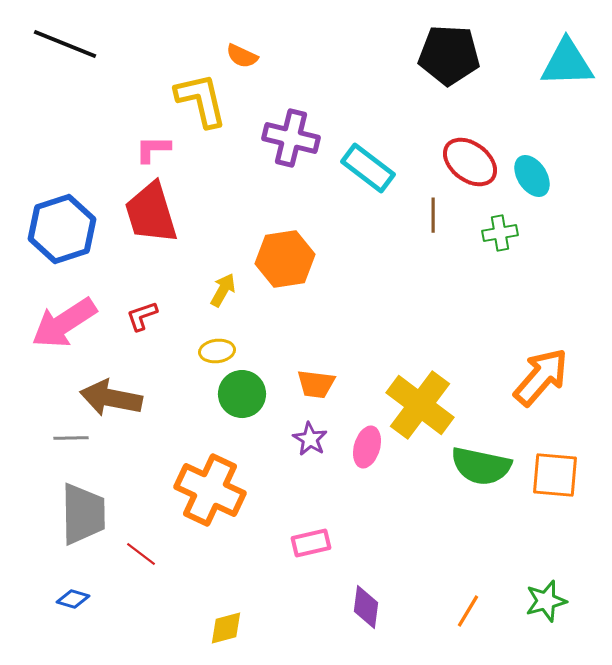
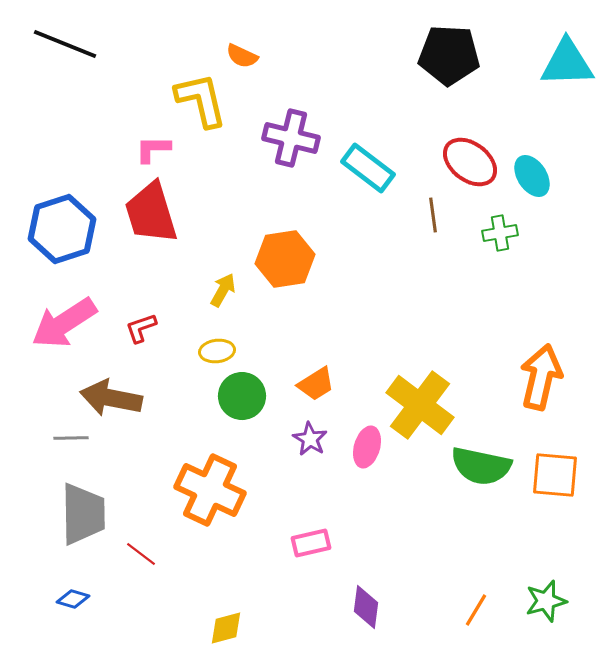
brown line: rotated 8 degrees counterclockwise
red L-shape: moved 1 px left, 12 px down
orange arrow: rotated 28 degrees counterclockwise
orange trapezoid: rotated 39 degrees counterclockwise
green circle: moved 2 px down
orange line: moved 8 px right, 1 px up
